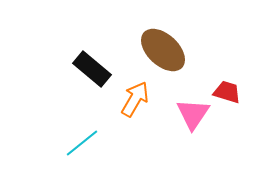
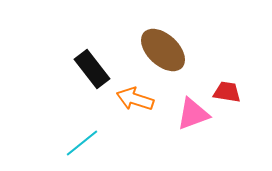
black rectangle: rotated 12 degrees clockwise
red trapezoid: rotated 8 degrees counterclockwise
orange arrow: rotated 102 degrees counterclockwise
pink triangle: rotated 36 degrees clockwise
